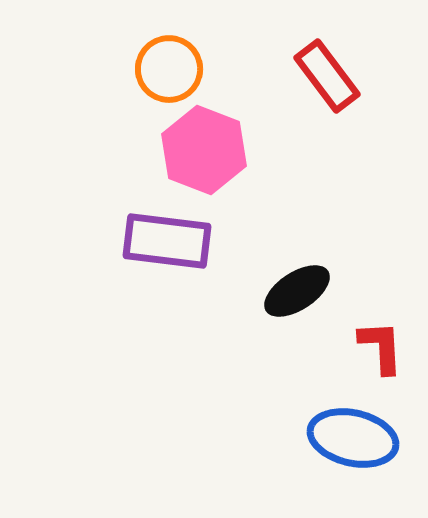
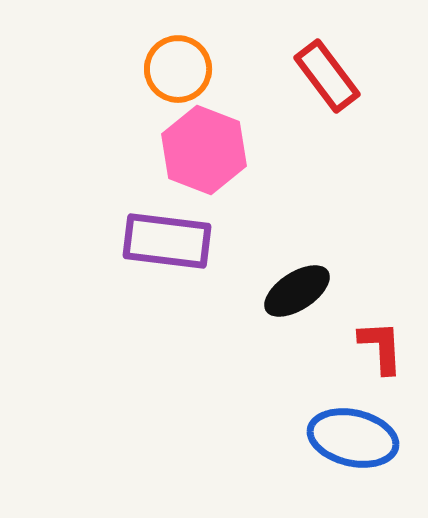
orange circle: moved 9 px right
